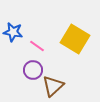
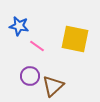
blue star: moved 6 px right, 6 px up
yellow square: rotated 20 degrees counterclockwise
purple circle: moved 3 px left, 6 px down
